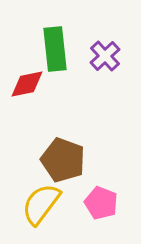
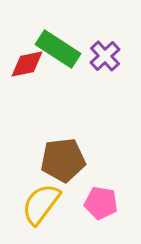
green rectangle: moved 3 px right; rotated 51 degrees counterclockwise
red diamond: moved 20 px up
brown pentagon: rotated 27 degrees counterclockwise
pink pentagon: rotated 12 degrees counterclockwise
